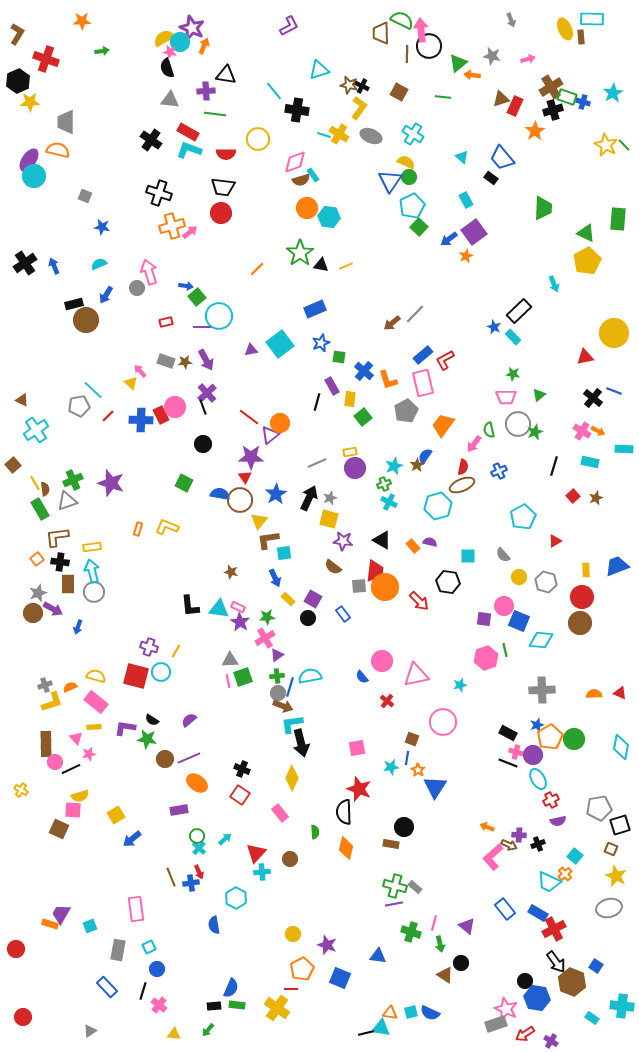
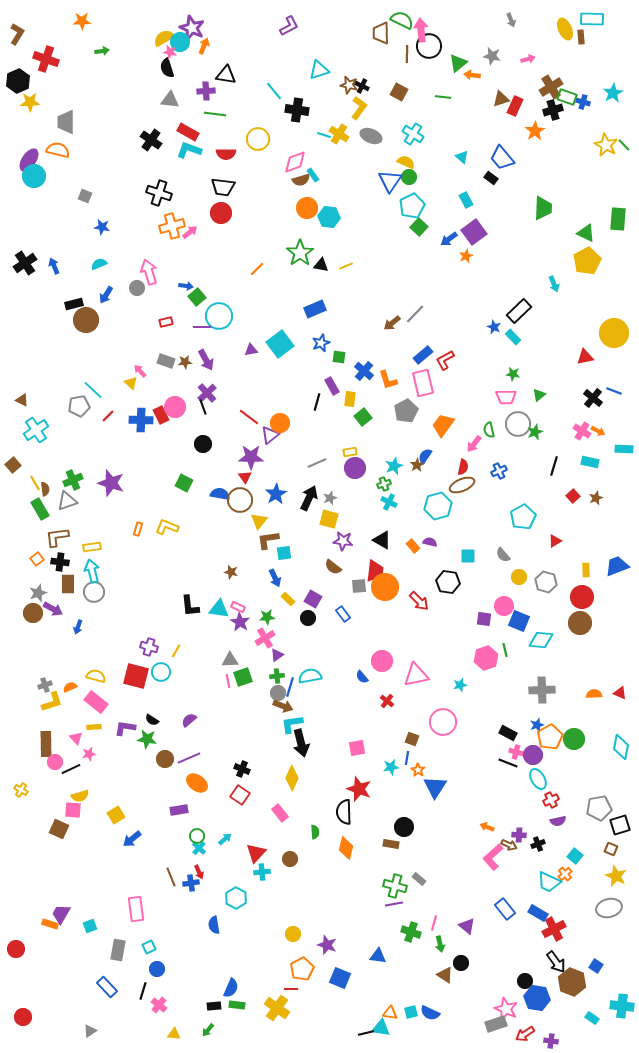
gray rectangle at (415, 887): moved 4 px right, 8 px up
purple cross at (551, 1041): rotated 24 degrees counterclockwise
